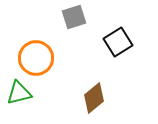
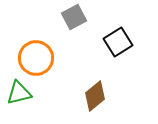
gray square: rotated 10 degrees counterclockwise
brown diamond: moved 1 px right, 2 px up
